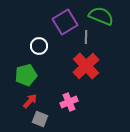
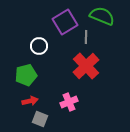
green semicircle: moved 1 px right
red arrow: rotated 35 degrees clockwise
